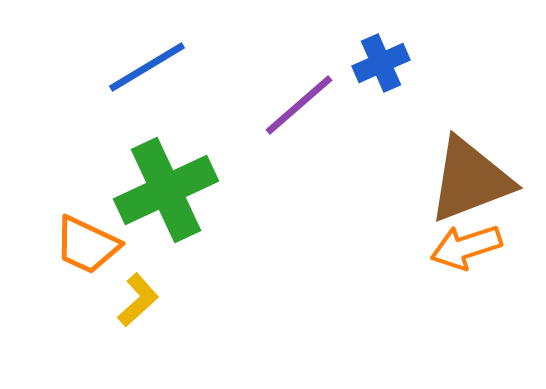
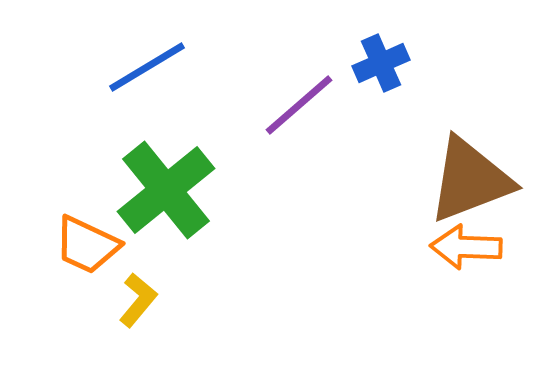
green cross: rotated 14 degrees counterclockwise
orange arrow: rotated 20 degrees clockwise
yellow L-shape: rotated 8 degrees counterclockwise
